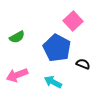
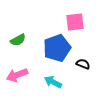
pink square: moved 2 px right, 1 px down; rotated 36 degrees clockwise
green semicircle: moved 1 px right, 3 px down
blue pentagon: rotated 24 degrees clockwise
